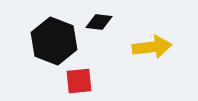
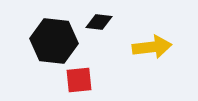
black hexagon: rotated 15 degrees counterclockwise
red square: moved 1 px up
